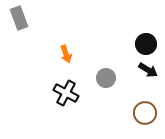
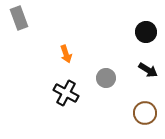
black circle: moved 12 px up
